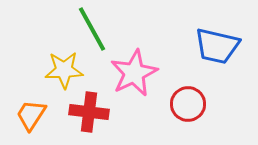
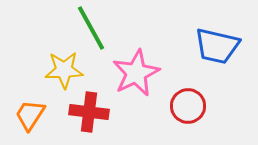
green line: moved 1 px left, 1 px up
pink star: moved 2 px right
red circle: moved 2 px down
orange trapezoid: moved 1 px left
